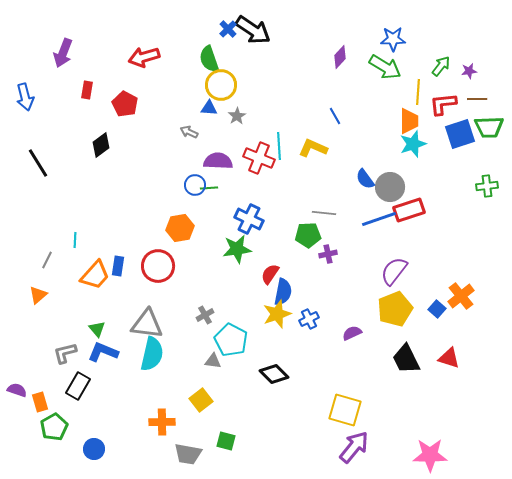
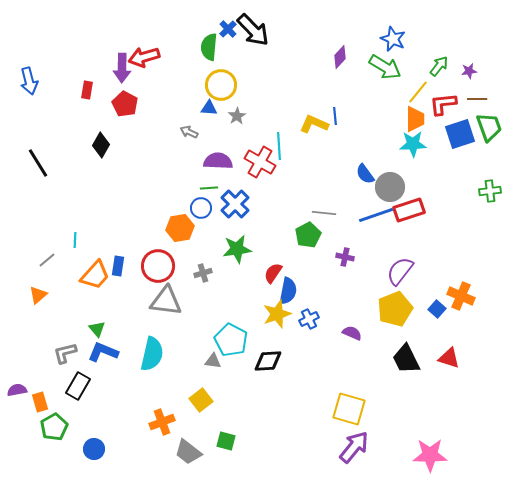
black arrow at (253, 30): rotated 12 degrees clockwise
blue star at (393, 39): rotated 25 degrees clockwise
purple arrow at (63, 53): moved 59 px right, 15 px down; rotated 20 degrees counterclockwise
green semicircle at (209, 59): moved 12 px up; rotated 24 degrees clockwise
green arrow at (441, 66): moved 2 px left
yellow line at (418, 92): rotated 35 degrees clockwise
blue arrow at (25, 97): moved 4 px right, 16 px up
blue line at (335, 116): rotated 24 degrees clockwise
orange trapezoid at (409, 121): moved 6 px right, 2 px up
green trapezoid at (489, 127): rotated 108 degrees counterclockwise
cyan star at (413, 144): rotated 16 degrees clockwise
black diamond at (101, 145): rotated 25 degrees counterclockwise
yellow L-shape at (313, 148): moved 1 px right, 24 px up
red cross at (259, 158): moved 1 px right, 4 px down; rotated 8 degrees clockwise
blue semicircle at (365, 179): moved 5 px up
blue circle at (195, 185): moved 6 px right, 23 px down
green cross at (487, 186): moved 3 px right, 5 px down
blue cross at (249, 219): moved 14 px left, 15 px up; rotated 20 degrees clockwise
blue line at (379, 219): moved 3 px left, 4 px up
green pentagon at (308, 235): rotated 25 degrees counterclockwise
purple cross at (328, 254): moved 17 px right, 3 px down; rotated 24 degrees clockwise
gray line at (47, 260): rotated 24 degrees clockwise
purple semicircle at (394, 271): moved 6 px right
red semicircle at (270, 274): moved 3 px right, 1 px up
blue semicircle at (283, 292): moved 5 px right, 1 px up
orange cross at (461, 296): rotated 28 degrees counterclockwise
gray cross at (205, 315): moved 2 px left, 42 px up; rotated 12 degrees clockwise
gray triangle at (147, 324): moved 19 px right, 23 px up
purple semicircle at (352, 333): rotated 48 degrees clockwise
black diamond at (274, 374): moved 6 px left, 13 px up; rotated 48 degrees counterclockwise
purple semicircle at (17, 390): rotated 30 degrees counterclockwise
yellow square at (345, 410): moved 4 px right, 1 px up
orange cross at (162, 422): rotated 20 degrees counterclockwise
gray trapezoid at (188, 454): moved 2 px up; rotated 28 degrees clockwise
